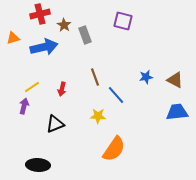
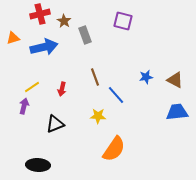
brown star: moved 4 px up
